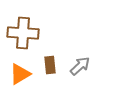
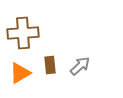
brown cross: rotated 8 degrees counterclockwise
orange triangle: moved 1 px up
